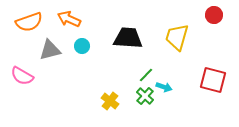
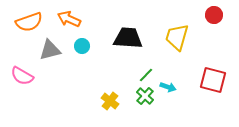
cyan arrow: moved 4 px right
